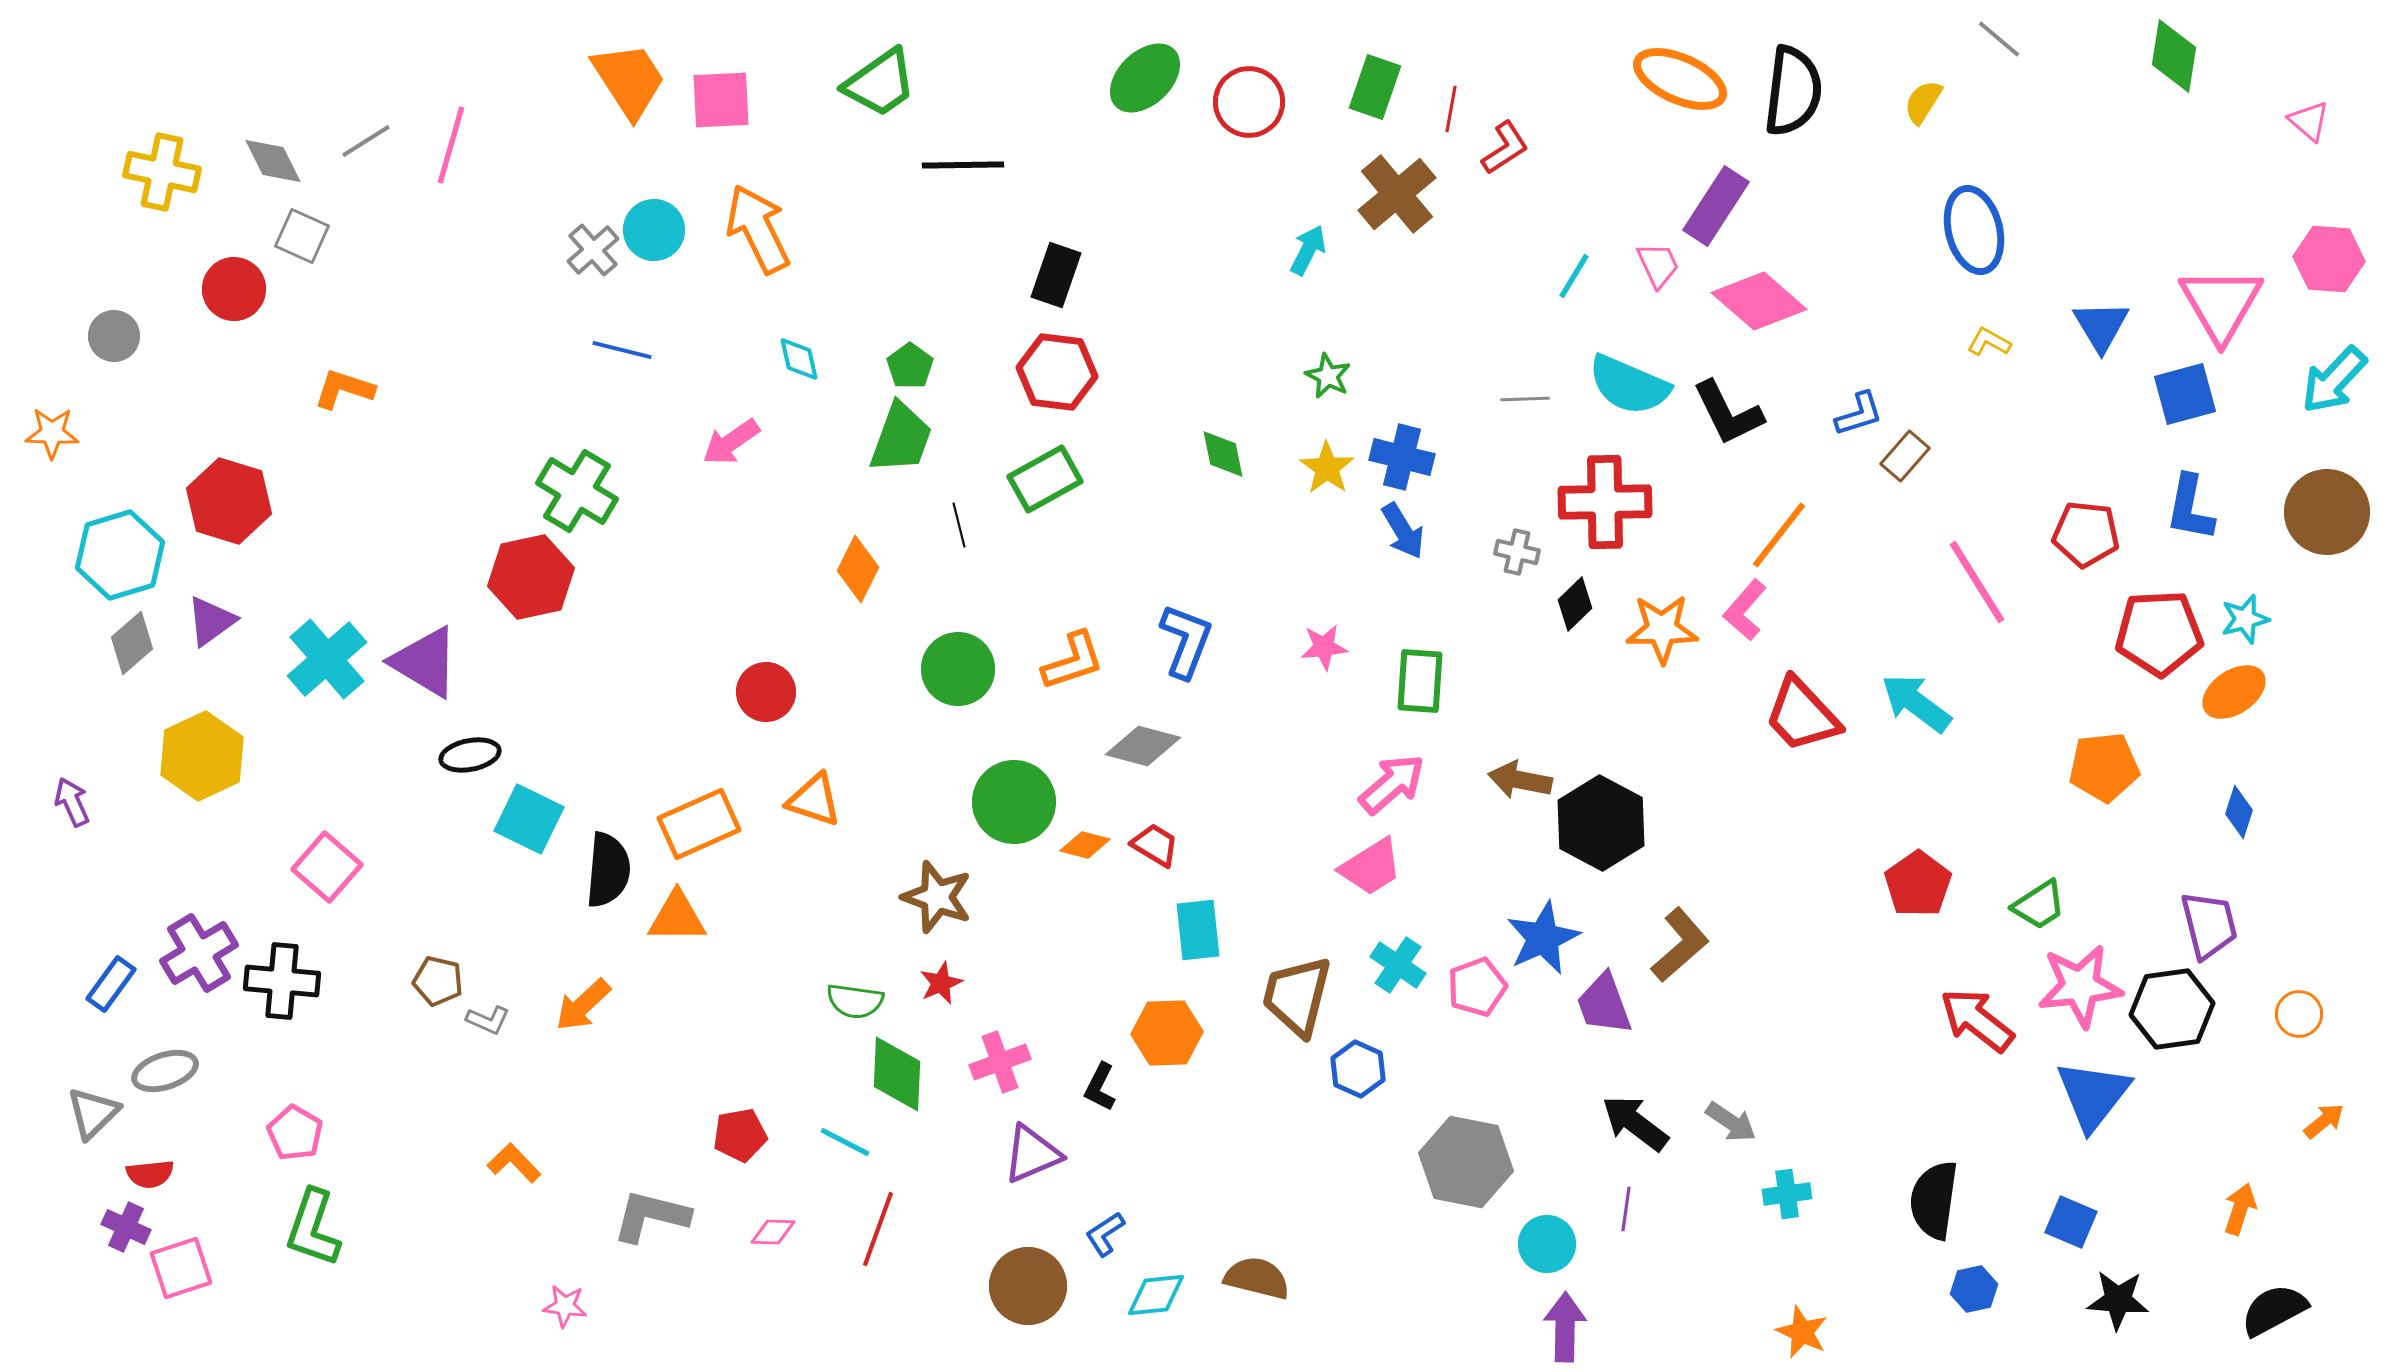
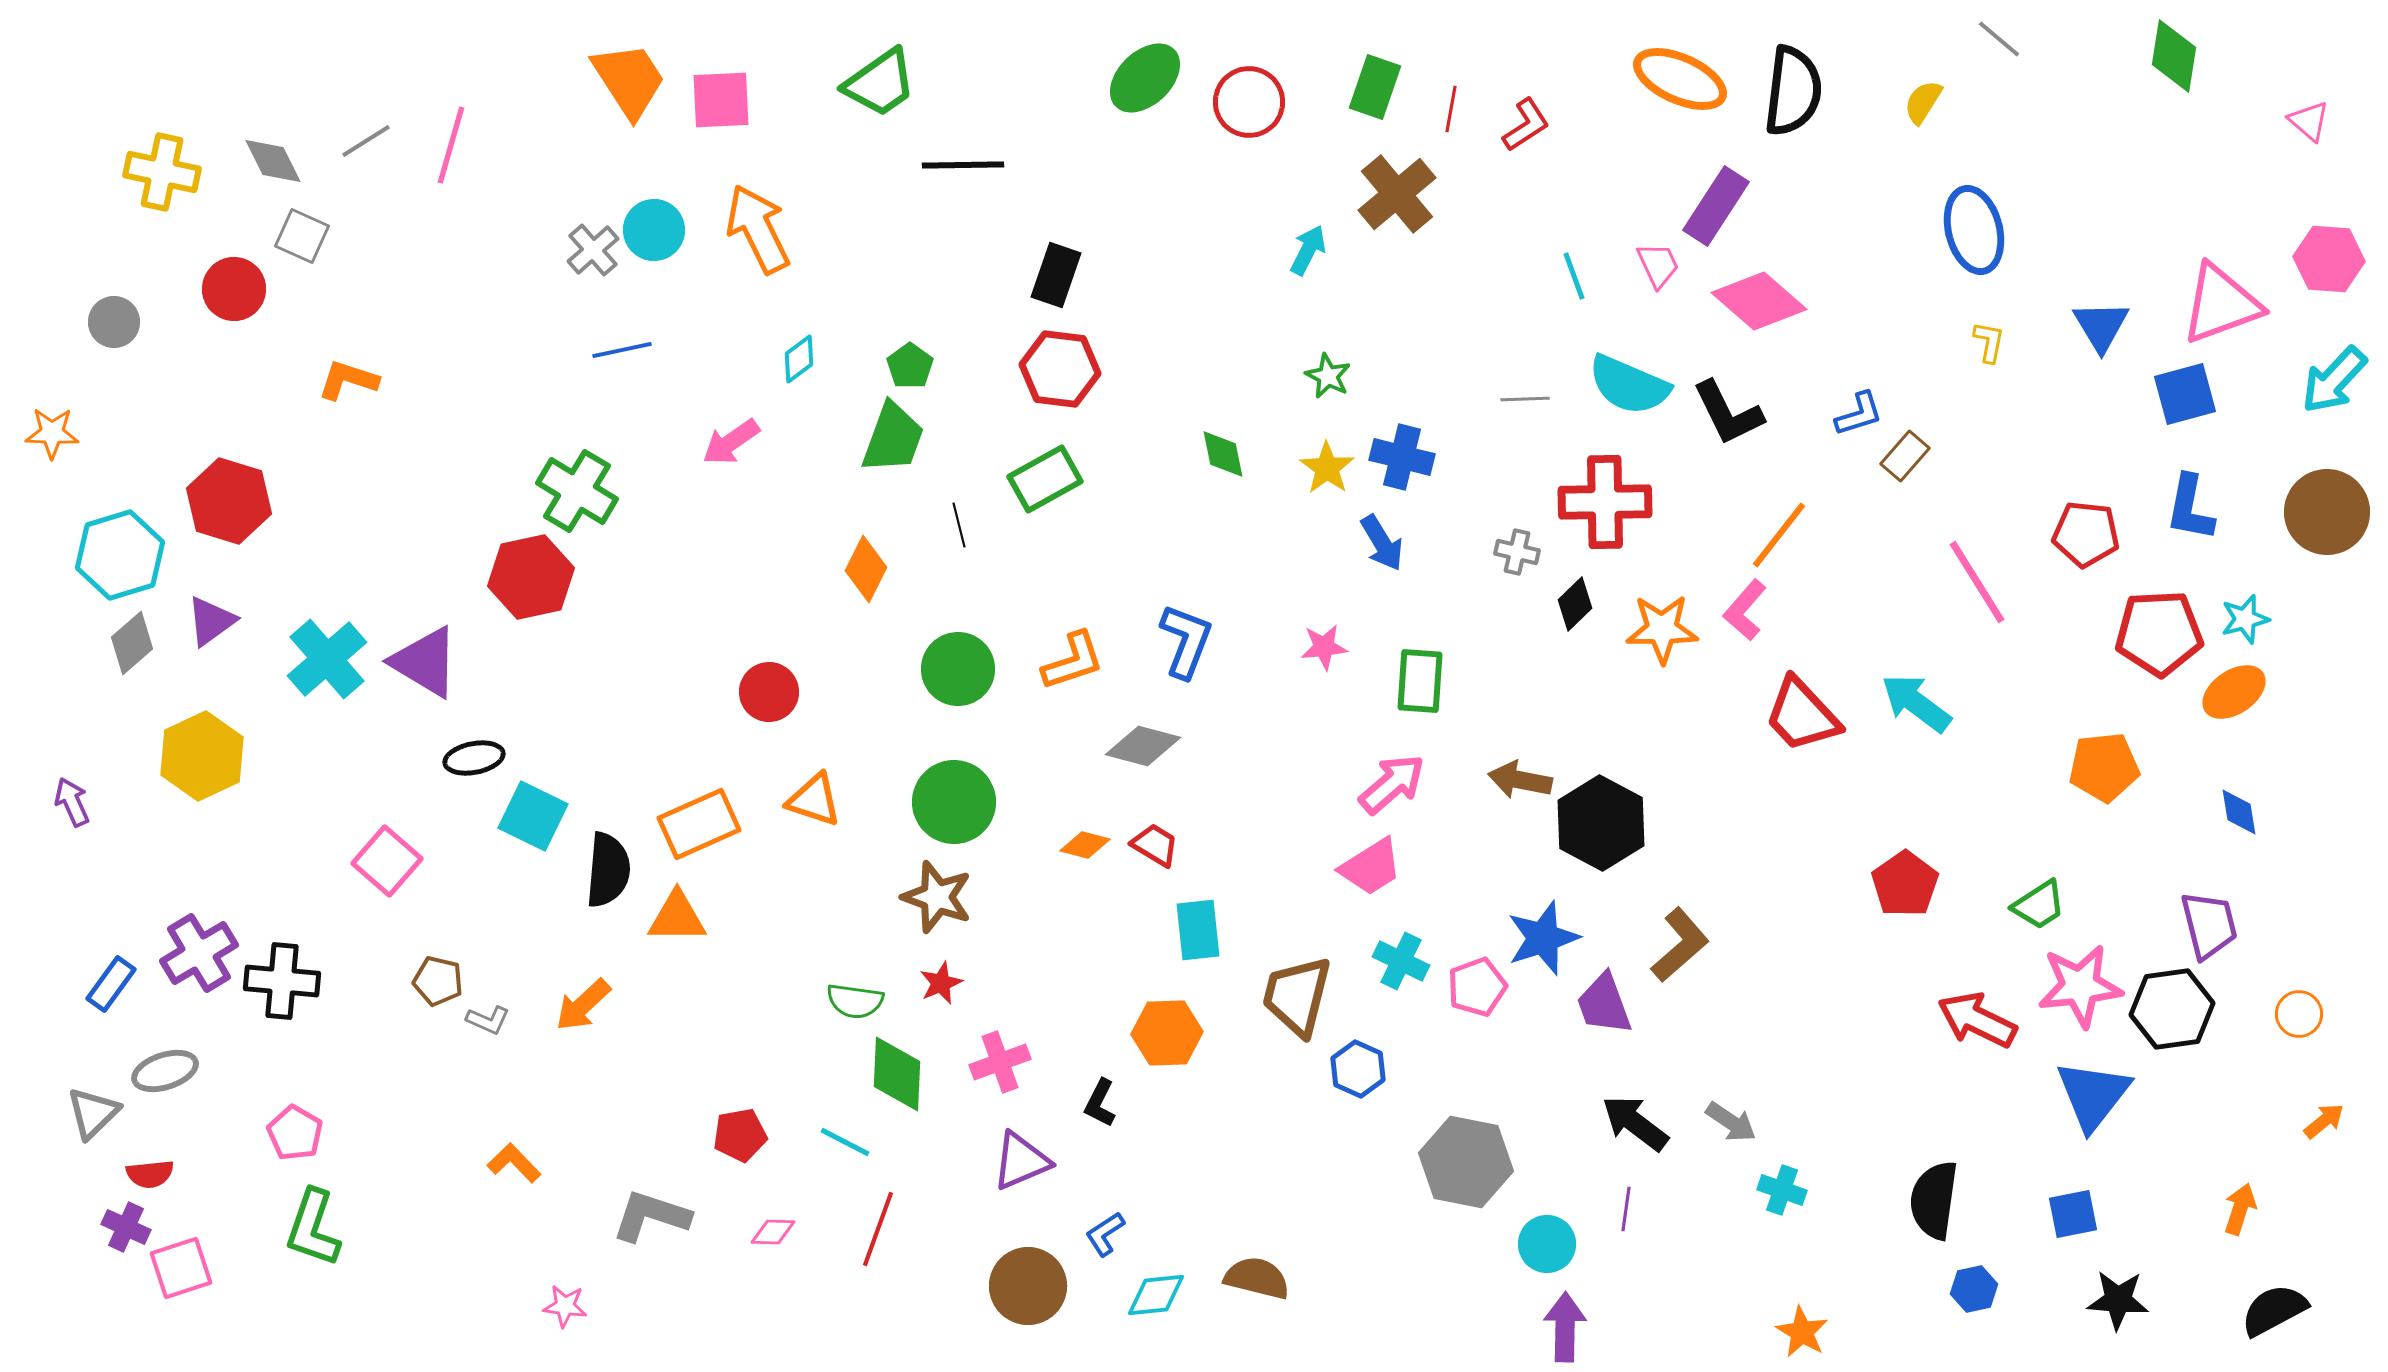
red L-shape at (1505, 148): moved 21 px right, 23 px up
cyan line at (1574, 276): rotated 51 degrees counterclockwise
pink triangle at (2221, 304): rotated 40 degrees clockwise
gray circle at (114, 336): moved 14 px up
yellow L-shape at (1989, 342): rotated 72 degrees clockwise
blue line at (622, 350): rotated 26 degrees counterclockwise
cyan diamond at (799, 359): rotated 66 degrees clockwise
red hexagon at (1057, 372): moved 3 px right, 3 px up
orange L-shape at (344, 389): moved 4 px right, 9 px up
green trapezoid at (901, 438): moved 8 px left
blue arrow at (1403, 531): moved 21 px left, 12 px down
orange diamond at (858, 569): moved 8 px right
red circle at (766, 692): moved 3 px right
black ellipse at (470, 755): moved 4 px right, 3 px down
green circle at (1014, 802): moved 60 px left
blue diamond at (2239, 812): rotated 27 degrees counterclockwise
cyan square at (529, 819): moved 4 px right, 3 px up
pink square at (327, 867): moved 60 px right, 6 px up
red pentagon at (1918, 884): moved 13 px left
blue star at (1543, 938): rotated 6 degrees clockwise
cyan cross at (1398, 965): moved 3 px right, 4 px up; rotated 8 degrees counterclockwise
red arrow at (1977, 1020): rotated 12 degrees counterclockwise
black L-shape at (1100, 1087): moved 16 px down
purple triangle at (1032, 1154): moved 11 px left, 7 px down
cyan cross at (1787, 1194): moved 5 px left, 4 px up; rotated 27 degrees clockwise
gray L-shape at (651, 1216): rotated 4 degrees clockwise
blue square at (2071, 1222): moved 2 px right, 8 px up; rotated 34 degrees counterclockwise
orange star at (1802, 1332): rotated 6 degrees clockwise
